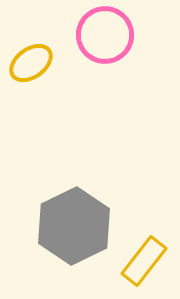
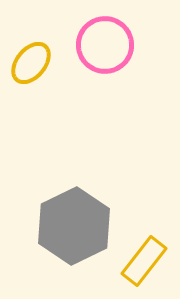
pink circle: moved 10 px down
yellow ellipse: rotated 15 degrees counterclockwise
